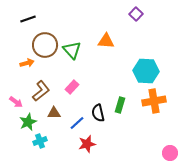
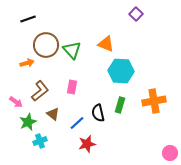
orange triangle: moved 3 px down; rotated 18 degrees clockwise
brown circle: moved 1 px right
cyan hexagon: moved 25 px left
pink rectangle: rotated 32 degrees counterclockwise
brown L-shape: moved 1 px left
brown triangle: moved 1 px left, 1 px down; rotated 40 degrees clockwise
